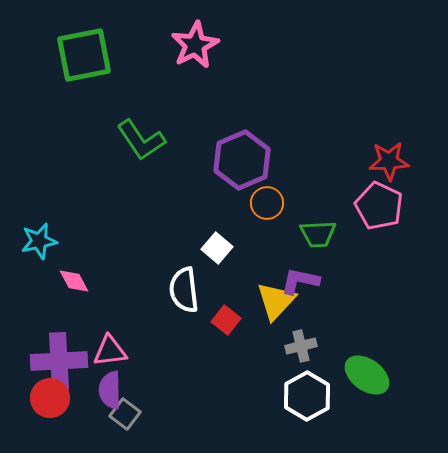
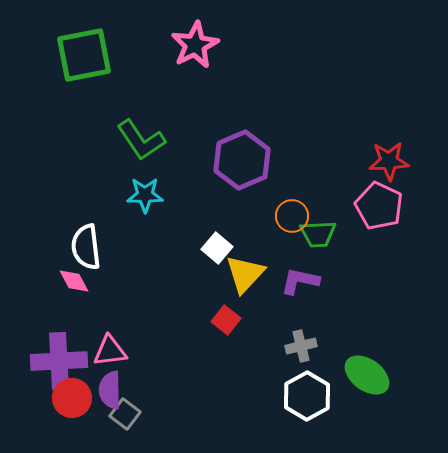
orange circle: moved 25 px right, 13 px down
cyan star: moved 106 px right, 46 px up; rotated 12 degrees clockwise
white semicircle: moved 98 px left, 43 px up
yellow triangle: moved 31 px left, 27 px up
red circle: moved 22 px right
